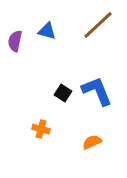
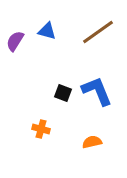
brown line: moved 7 px down; rotated 8 degrees clockwise
purple semicircle: rotated 20 degrees clockwise
black square: rotated 12 degrees counterclockwise
orange semicircle: rotated 12 degrees clockwise
